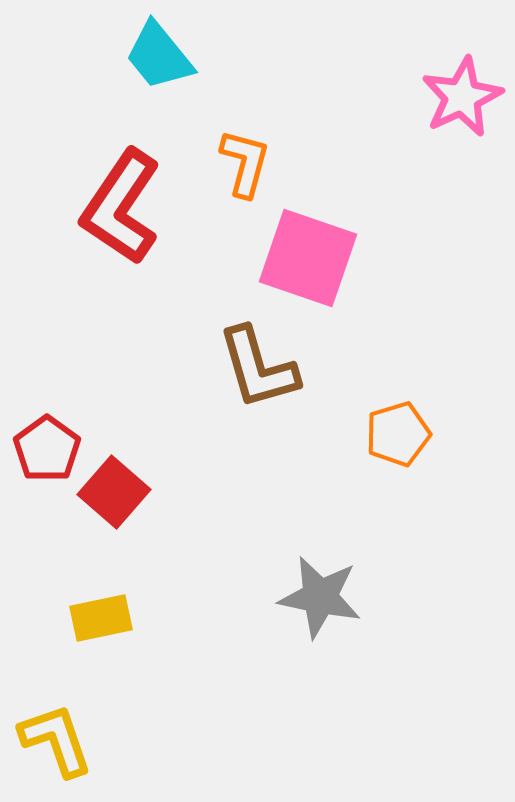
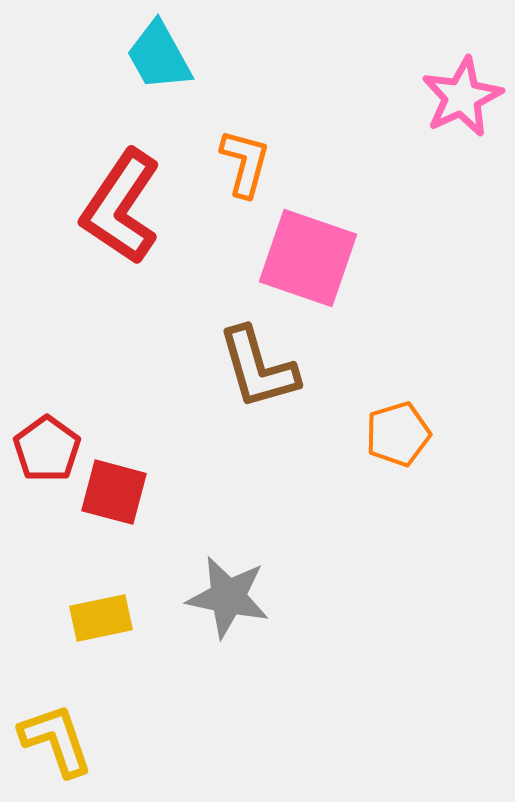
cyan trapezoid: rotated 10 degrees clockwise
red square: rotated 26 degrees counterclockwise
gray star: moved 92 px left
